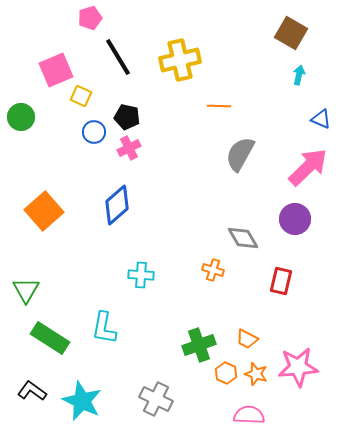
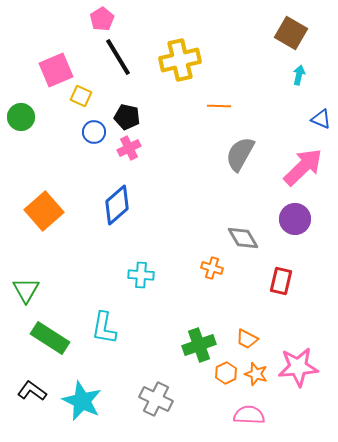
pink pentagon: moved 12 px right, 1 px down; rotated 15 degrees counterclockwise
pink arrow: moved 5 px left
orange cross: moved 1 px left, 2 px up
orange hexagon: rotated 10 degrees clockwise
